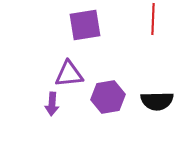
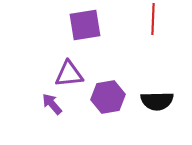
purple arrow: rotated 135 degrees clockwise
